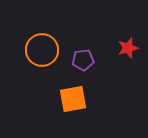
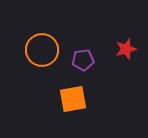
red star: moved 2 px left, 1 px down
